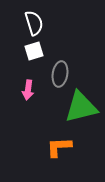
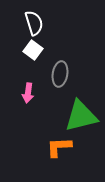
white square: moved 1 px left, 1 px up; rotated 36 degrees counterclockwise
pink arrow: moved 3 px down
green triangle: moved 9 px down
